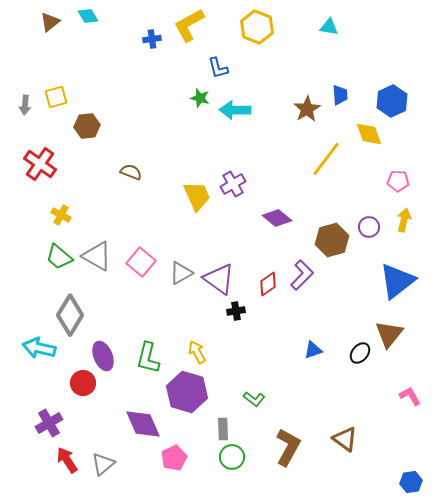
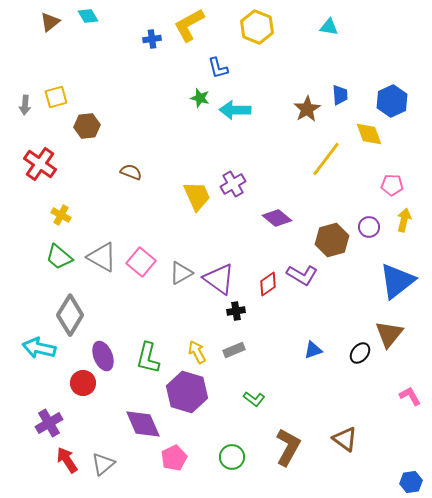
pink pentagon at (398, 181): moved 6 px left, 4 px down
gray triangle at (97, 256): moved 5 px right, 1 px down
purple L-shape at (302, 275): rotated 76 degrees clockwise
gray rectangle at (223, 429): moved 11 px right, 79 px up; rotated 70 degrees clockwise
